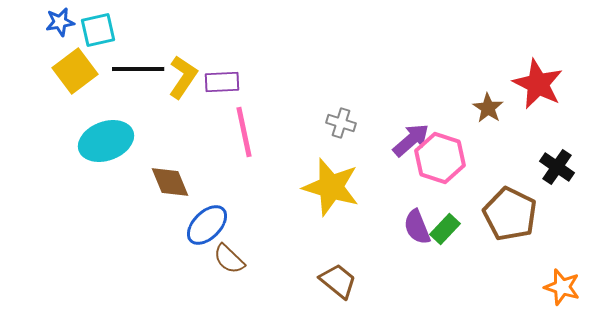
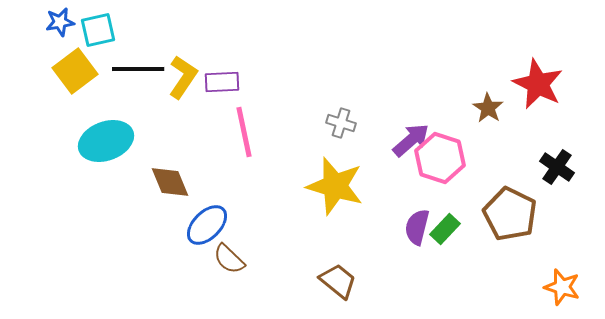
yellow star: moved 4 px right, 1 px up
purple semicircle: rotated 36 degrees clockwise
